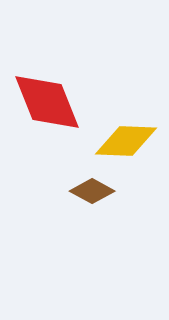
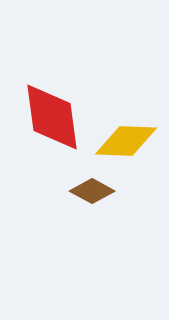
red diamond: moved 5 px right, 15 px down; rotated 14 degrees clockwise
